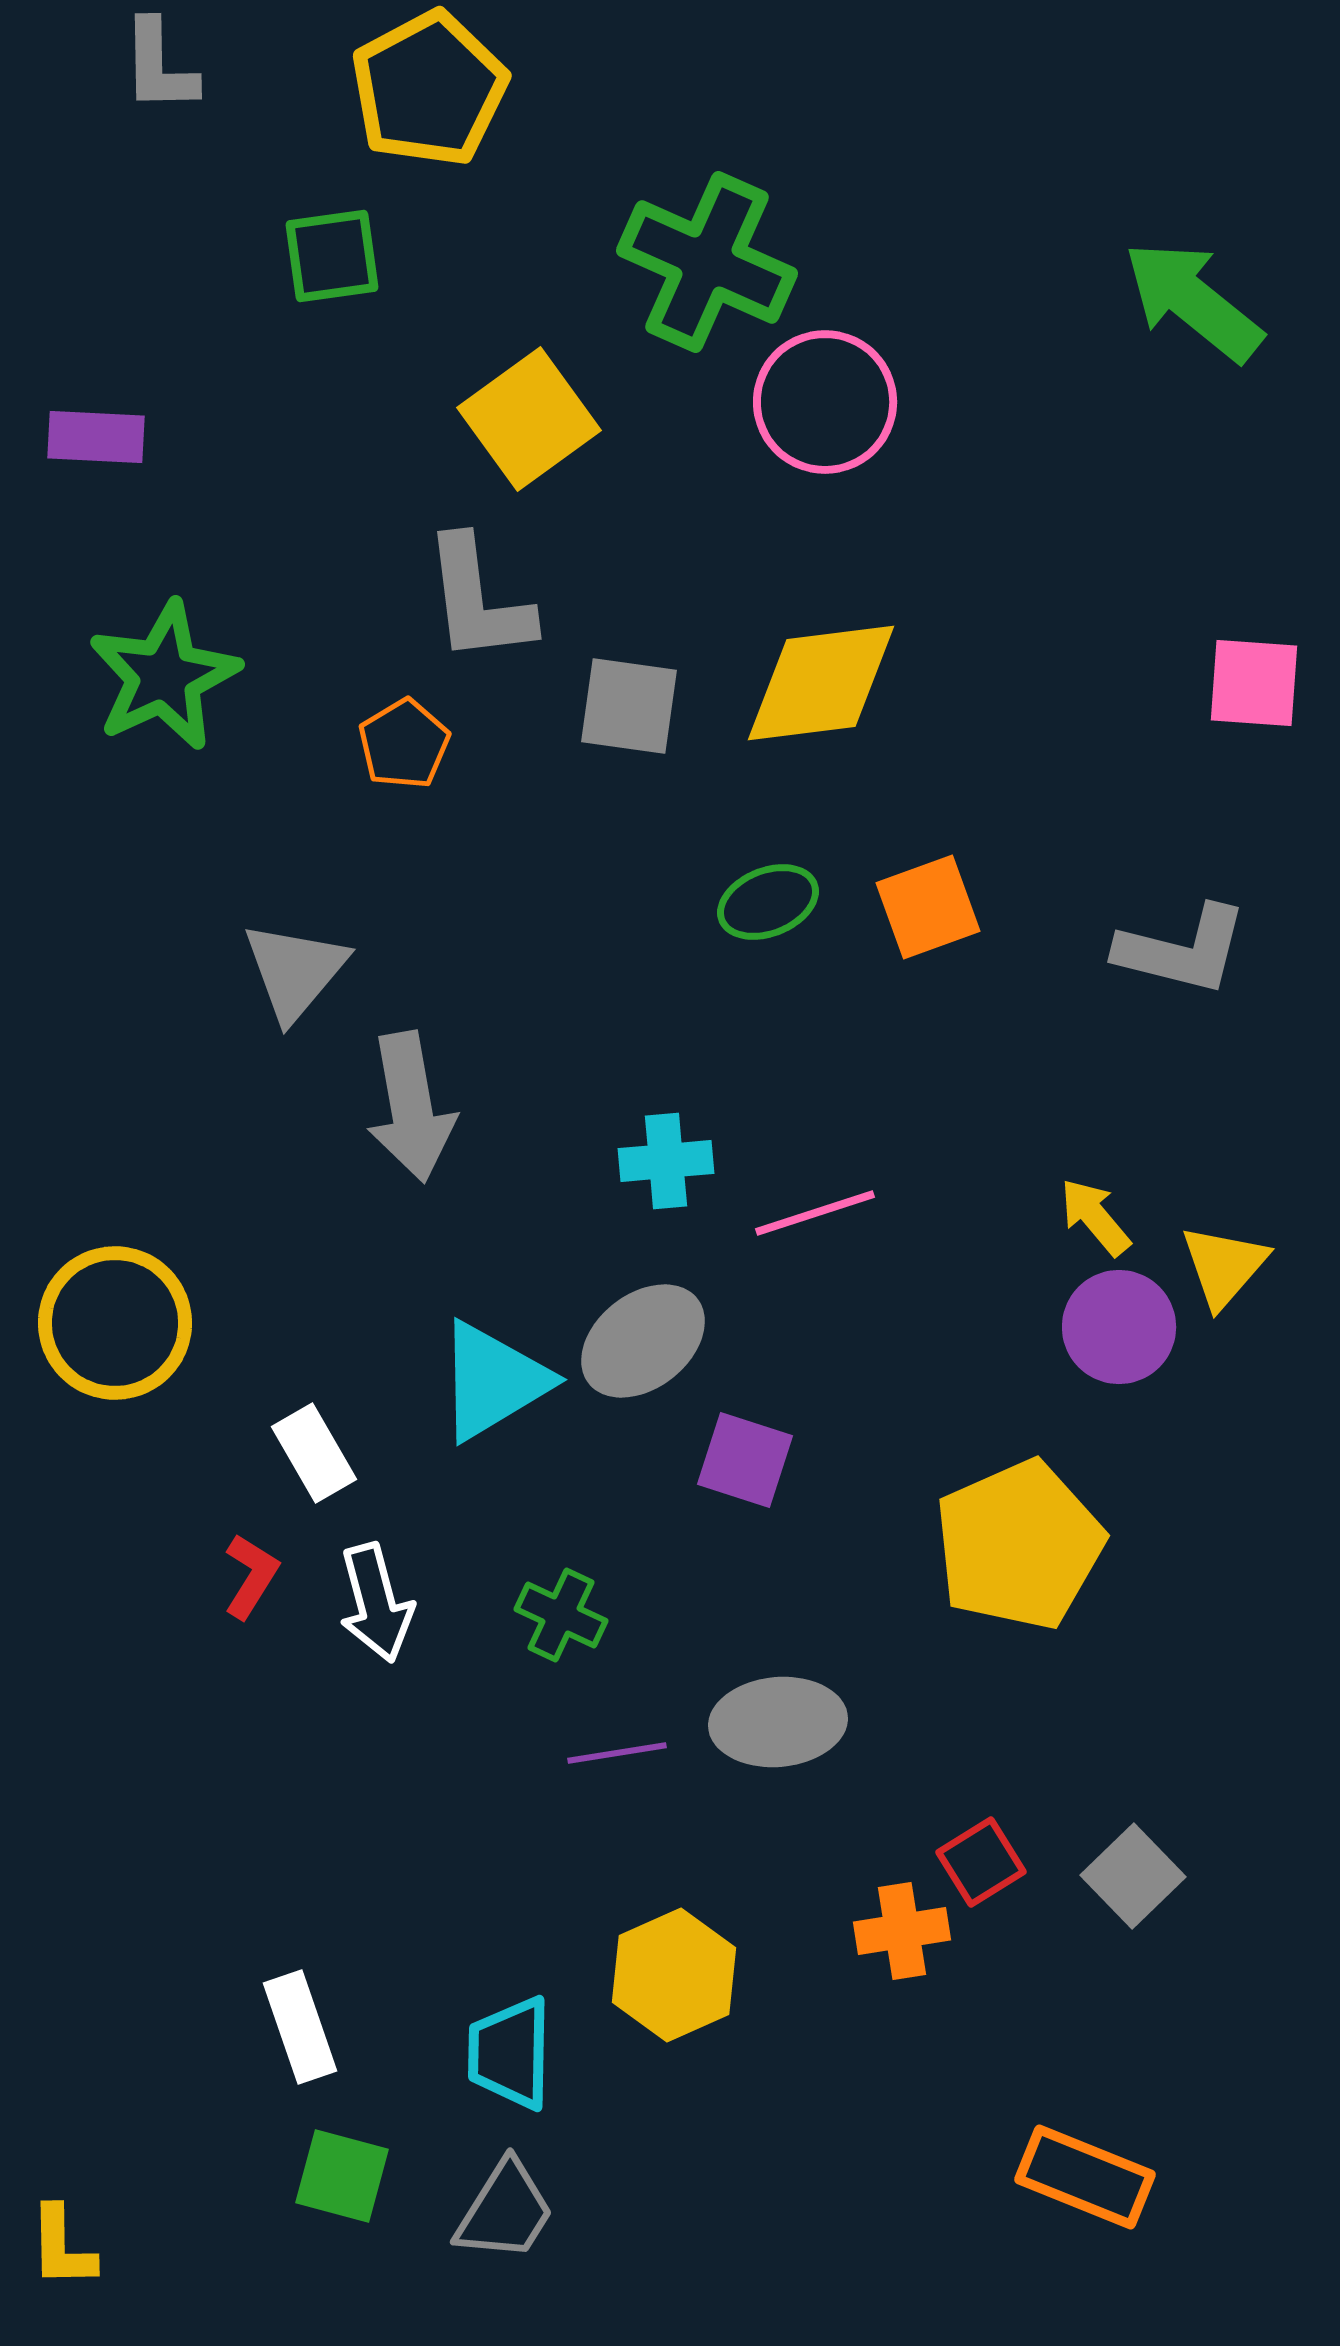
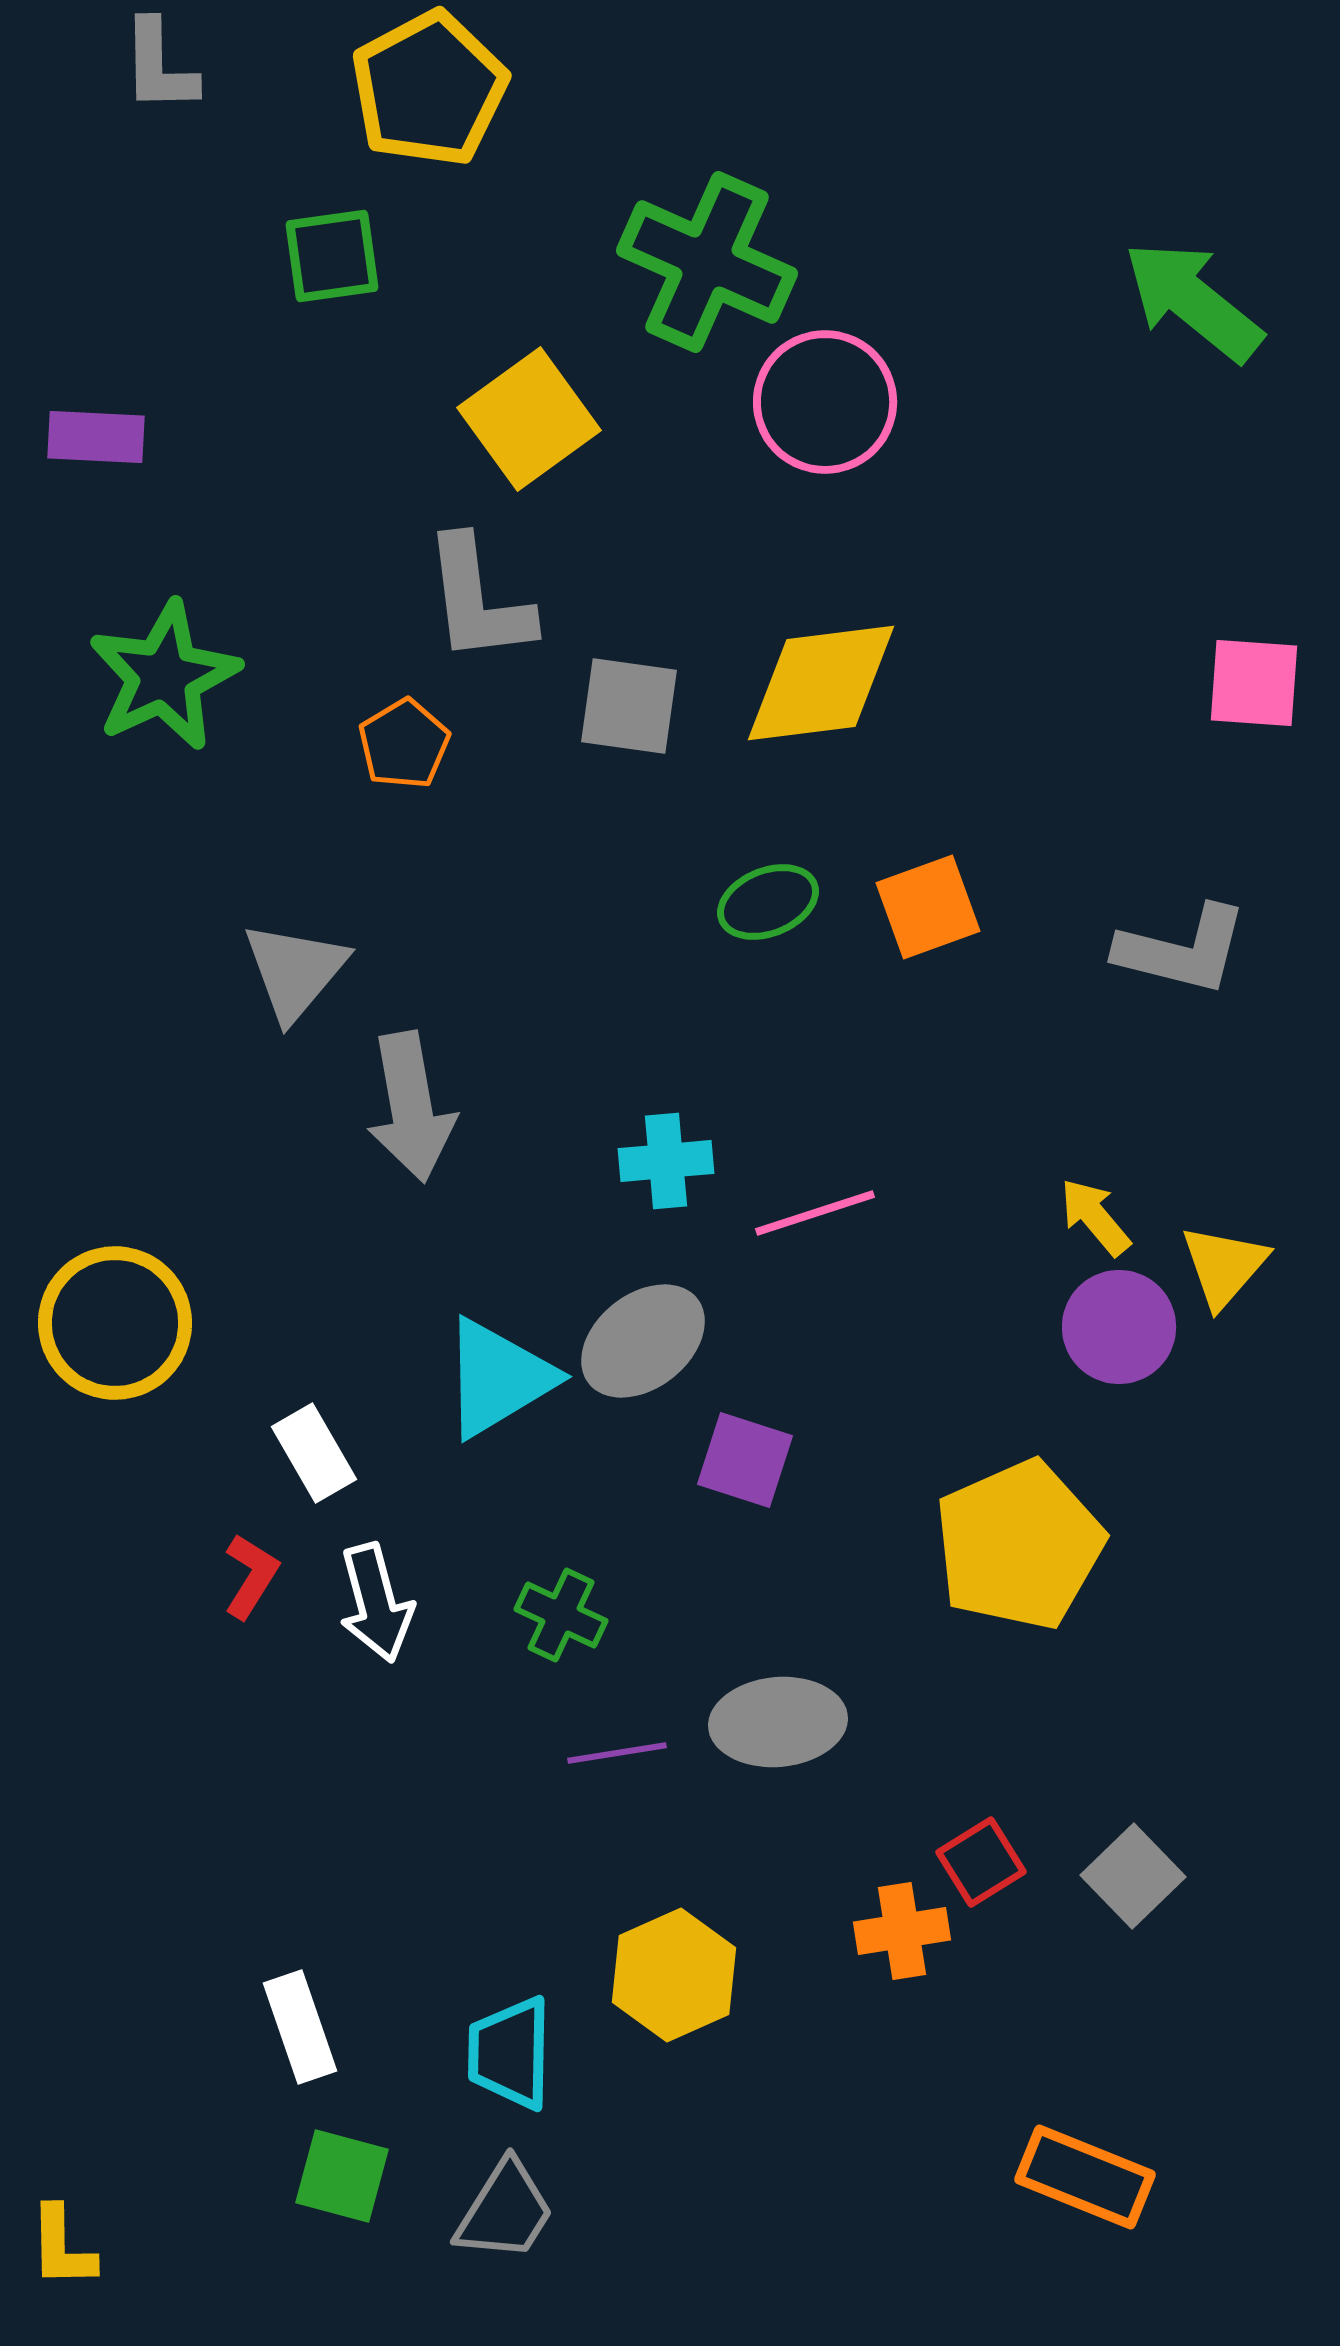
cyan triangle at (493, 1381): moved 5 px right, 3 px up
